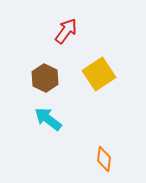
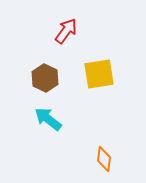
yellow square: rotated 24 degrees clockwise
